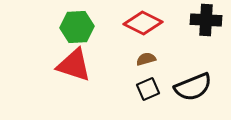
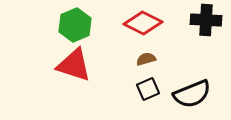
green hexagon: moved 2 px left, 2 px up; rotated 20 degrees counterclockwise
black semicircle: moved 1 px left, 7 px down
